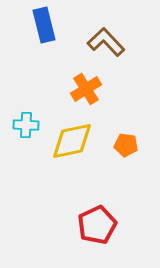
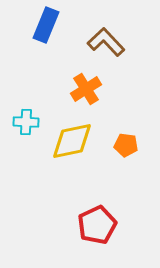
blue rectangle: moved 2 px right; rotated 36 degrees clockwise
cyan cross: moved 3 px up
